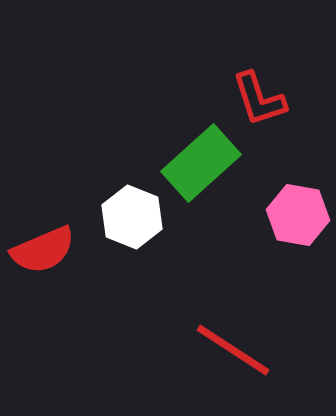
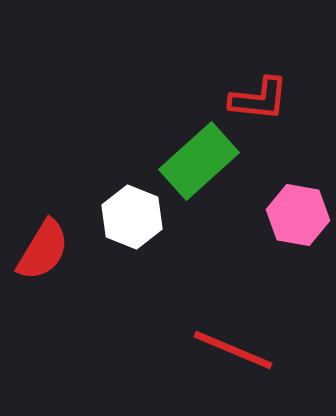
red L-shape: rotated 66 degrees counterclockwise
green rectangle: moved 2 px left, 2 px up
red semicircle: rotated 36 degrees counterclockwise
red line: rotated 10 degrees counterclockwise
